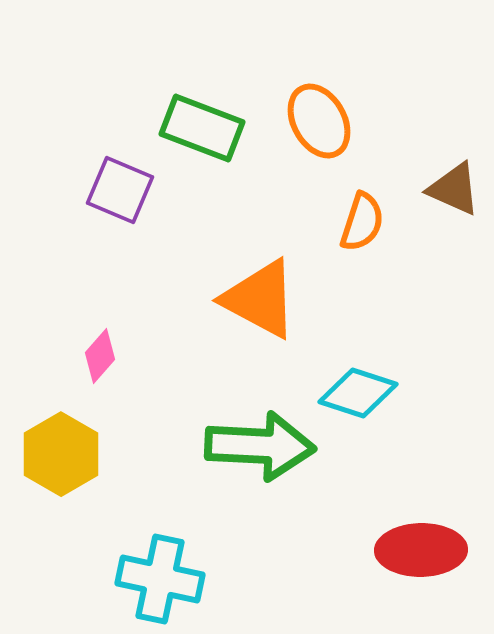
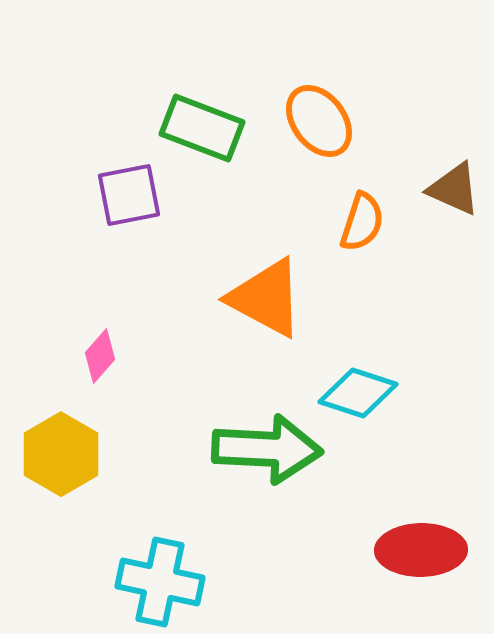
orange ellipse: rotated 8 degrees counterclockwise
purple square: moved 9 px right, 5 px down; rotated 34 degrees counterclockwise
orange triangle: moved 6 px right, 1 px up
green arrow: moved 7 px right, 3 px down
cyan cross: moved 3 px down
